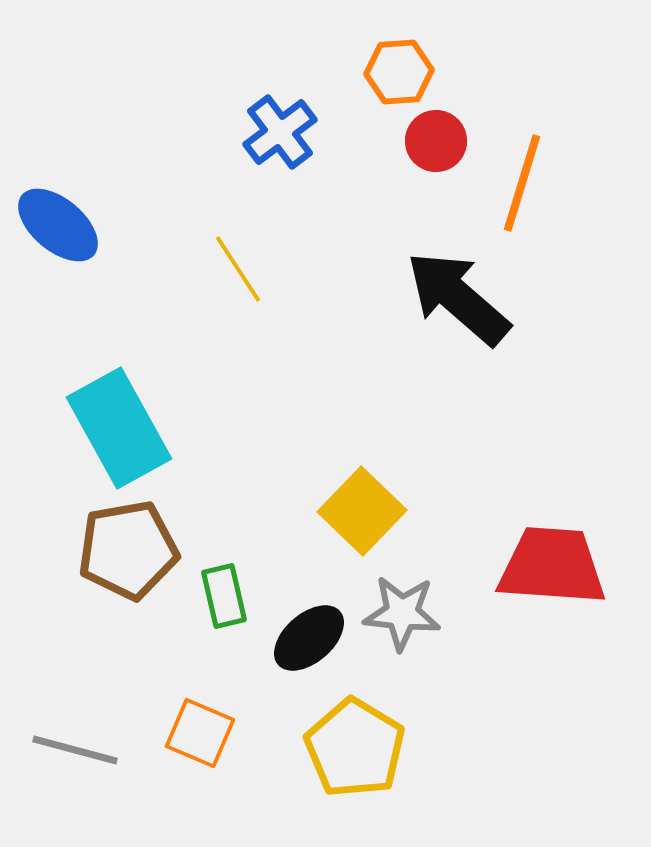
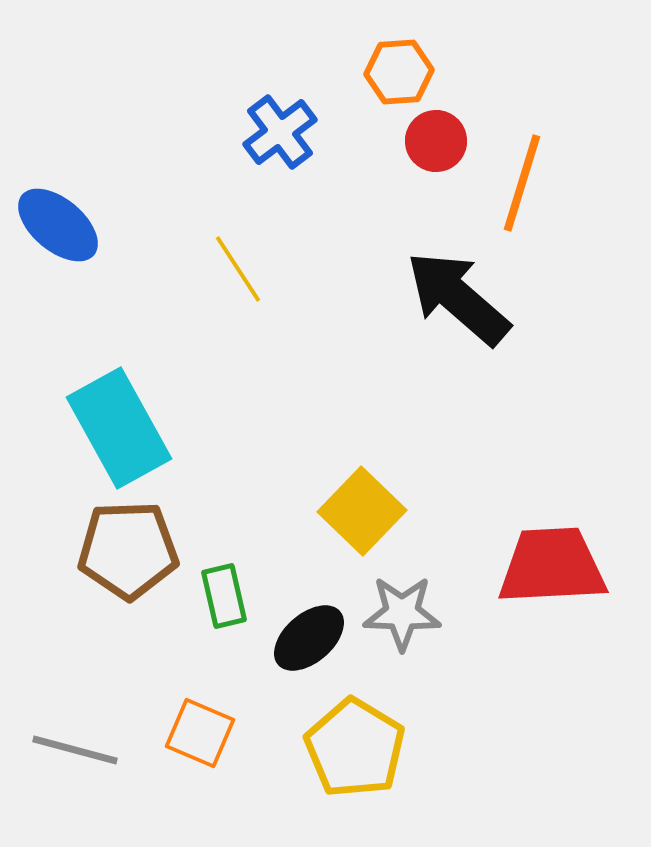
brown pentagon: rotated 8 degrees clockwise
red trapezoid: rotated 7 degrees counterclockwise
gray star: rotated 4 degrees counterclockwise
